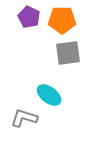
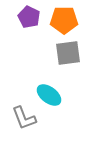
orange pentagon: moved 2 px right
gray L-shape: rotated 128 degrees counterclockwise
